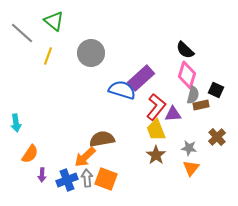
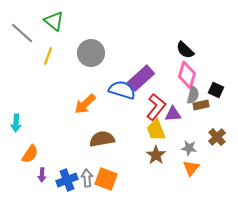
cyan arrow: rotated 12 degrees clockwise
orange arrow: moved 53 px up
